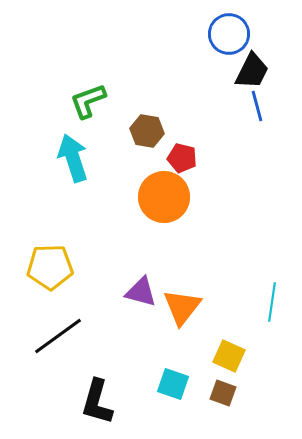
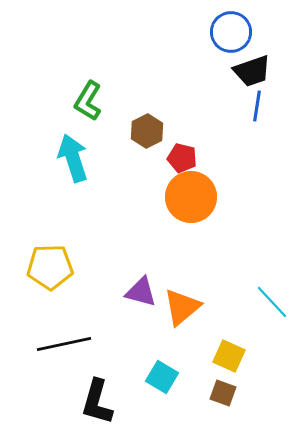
blue circle: moved 2 px right, 2 px up
black trapezoid: rotated 45 degrees clockwise
green L-shape: rotated 39 degrees counterclockwise
blue line: rotated 24 degrees clockwise
brown hexagon: rotated 24 degrees clockwise
orange circle: moved 27 px right
cyan line: rotated 51 degrees counterclockwise
orange triangle: rotated 12 degrees clockwise
black line: moved 6 px right, 8 px down; rotated 24 degrees clockwise
cyan square: moved 11 px left, 7 px up; rotated 12 degrees clockwise
